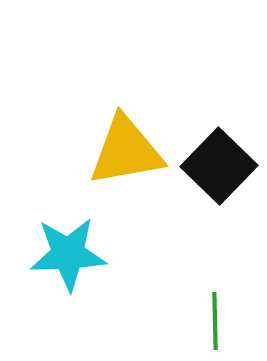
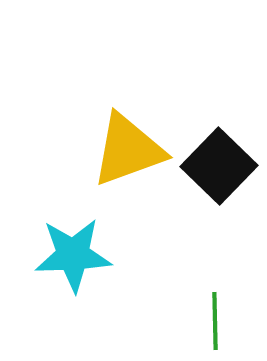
yellow triangle: moved 2 px right, 1 px up; rotated 10 degrees counterclockwise
cyan star: moved 5 px right, 1 px down
